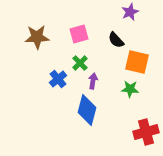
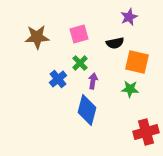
purple star: moved 1 px left, 5 px down
black semicircle: moved 1 px left, 3 px down; rotated 60 degrees counterclockwise
